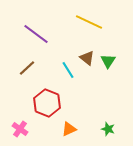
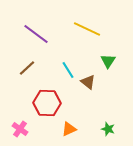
yellow line: moved 2 px left, 7 px down
brown triangle: moved 1 px right, 24 px down
red hexagon: rotated 20 degrees counterclockwise
